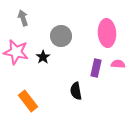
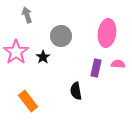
gray arrow: moved 4 px right, 3 px up
pink ellipse: rotated 12 degrees clockwise
pink star: rotated 25 degrees clockwise
